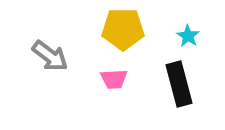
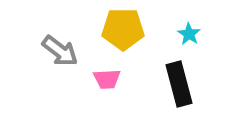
cyan star: moved 1 px right, 2 px up
gray arrow: moved 10 px right, 5 px up
pink trapezoid: moved 7 px left
